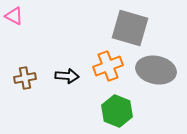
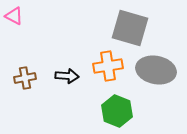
orange cross: rotated 12 degrees clockwise
